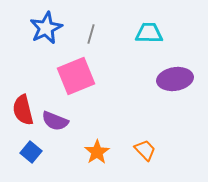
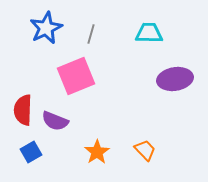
red semicircle: rotated 16 degrees clockwise
blue square: rotated 20 degrees clockwise
